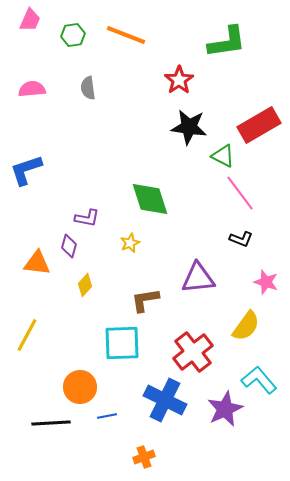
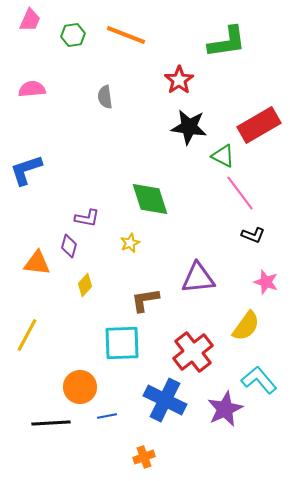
gray semicircle: moved 17 px right, 9 px down
black L-shape: moved 12 px right, 4 px up
